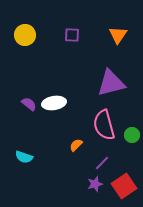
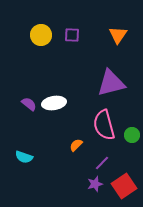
yellow circle: moved 16 px right
